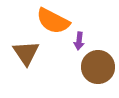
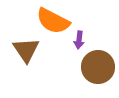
purple arrow: moved 1 px up
brown triangle: moved 3 px up
